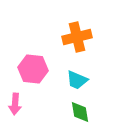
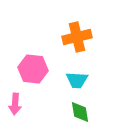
cyan trapezoid: rotated 20 degrees counterclockwise
